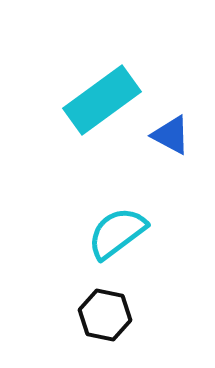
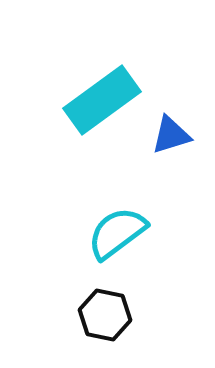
blue triangle: rotated 45 degrees counterclockwise
